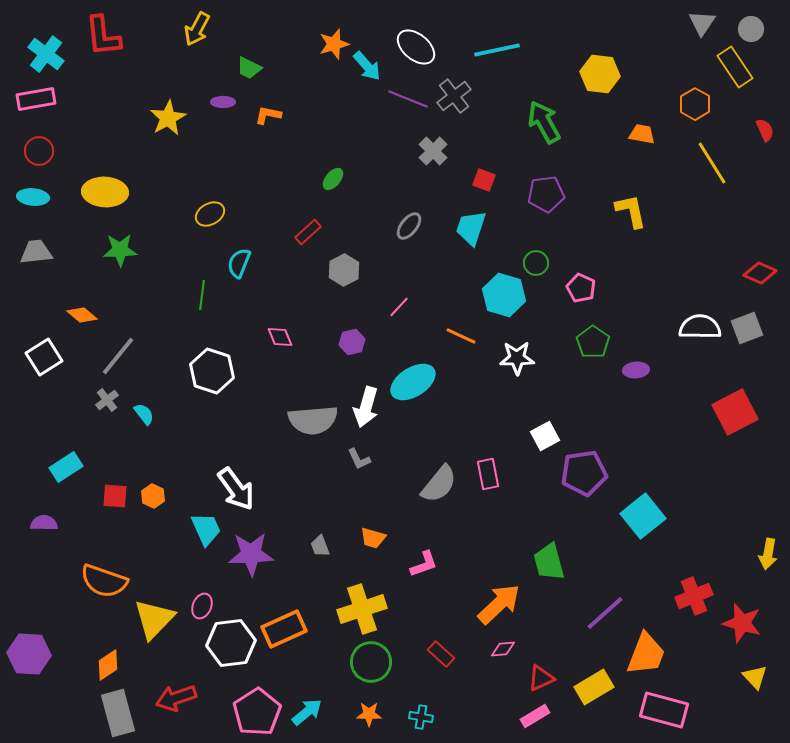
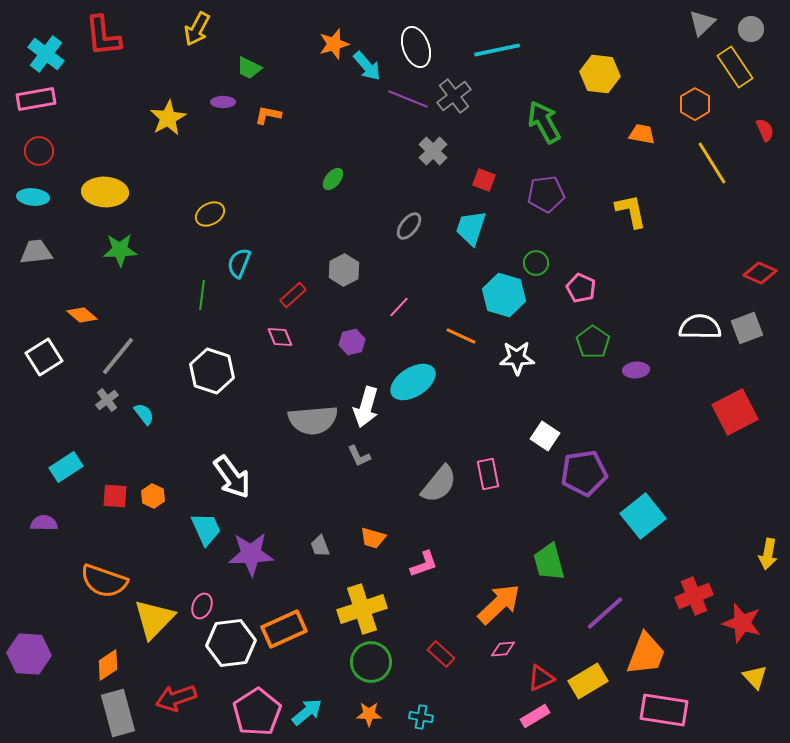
gray triangle at (702, 23): rotated 12 degrees clockwise
white ellipse at (416, 47): rotated 30 degrees clockwise
red rectangle at (308, 232): moved 15 px left, 63 px down
white square at (545, 436): rotated 28 degrees counterclockwise
gray L-shape at (359, 459): moved 3 px up
white arrow at (236, 489): moved 4 px left, 12 px up
yellow rectangle at (594, 687): moved 6 px left, 6 px up
pink rectangle at (664, 710): rotated 6 degrees counterclockwise
